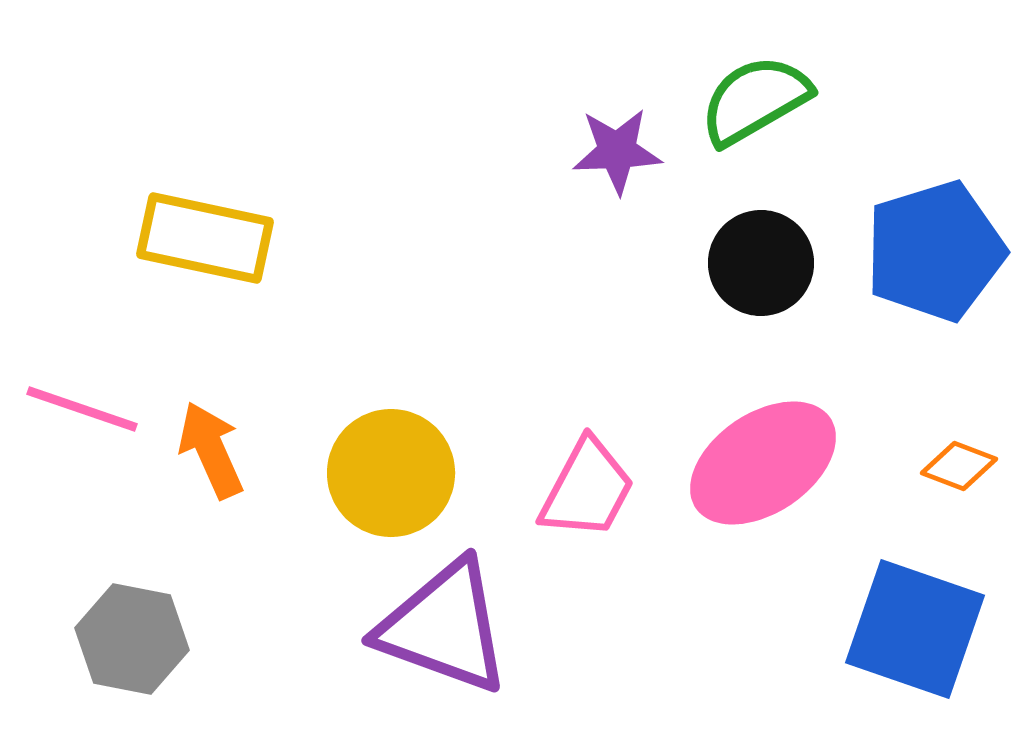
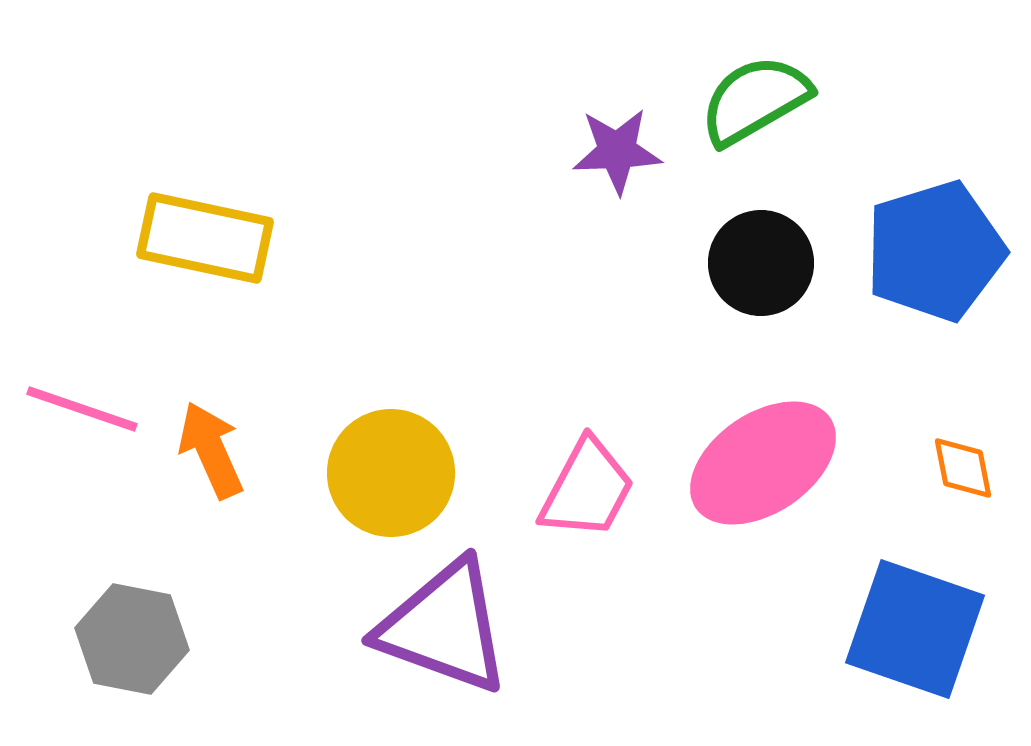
orange diamond: moved 4 px right, 2 px down; rotated 58 degrees clockwise
